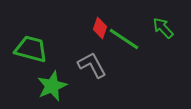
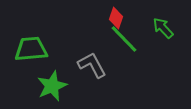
red diamond: moved 16 px right, 10 px up
green line: rotated 12 degrees clockwise
green trapezoid: rotated 20 degrees counterclockwise
